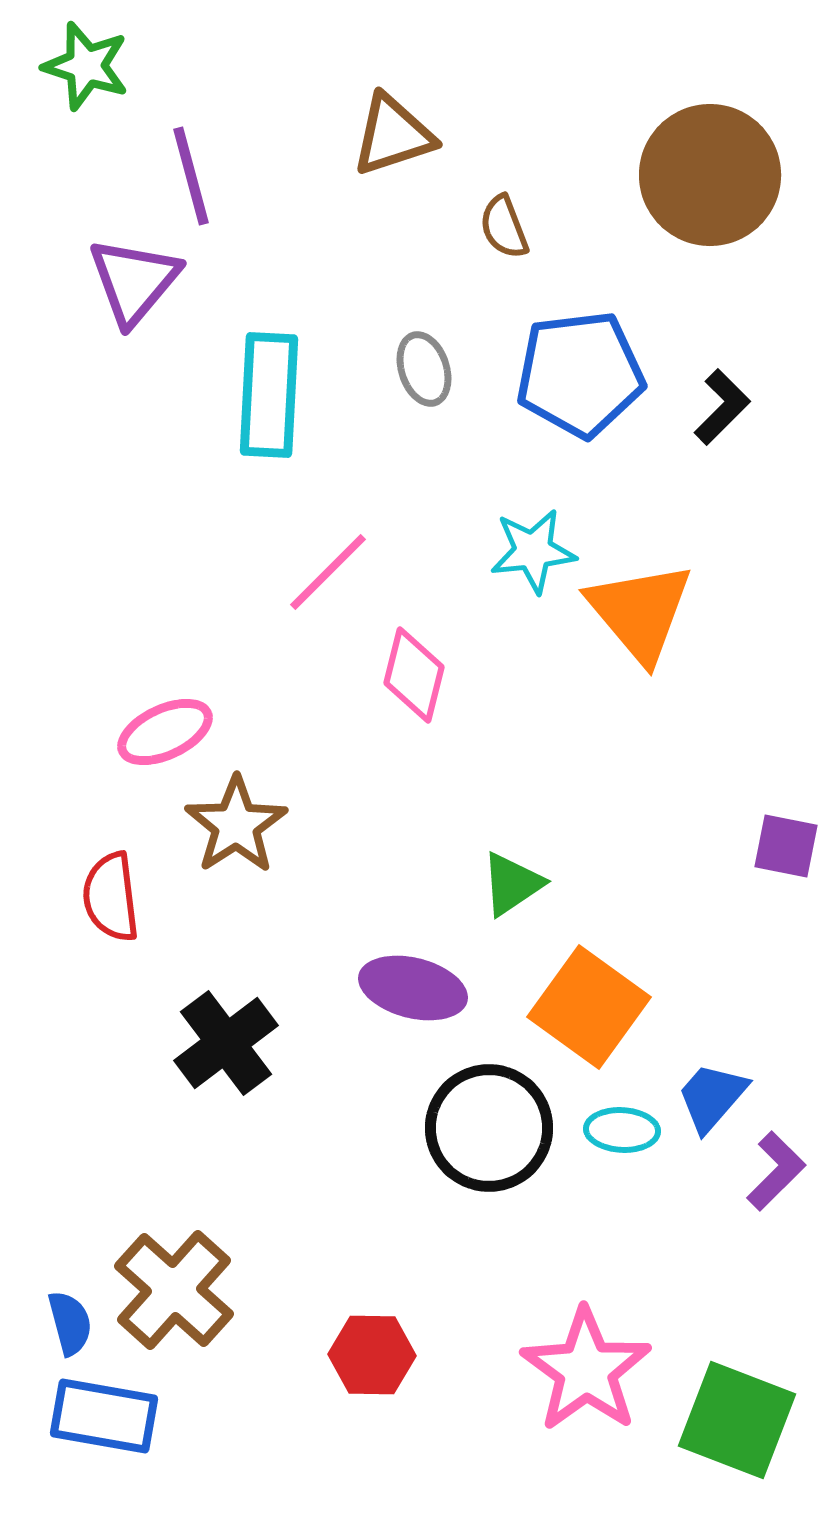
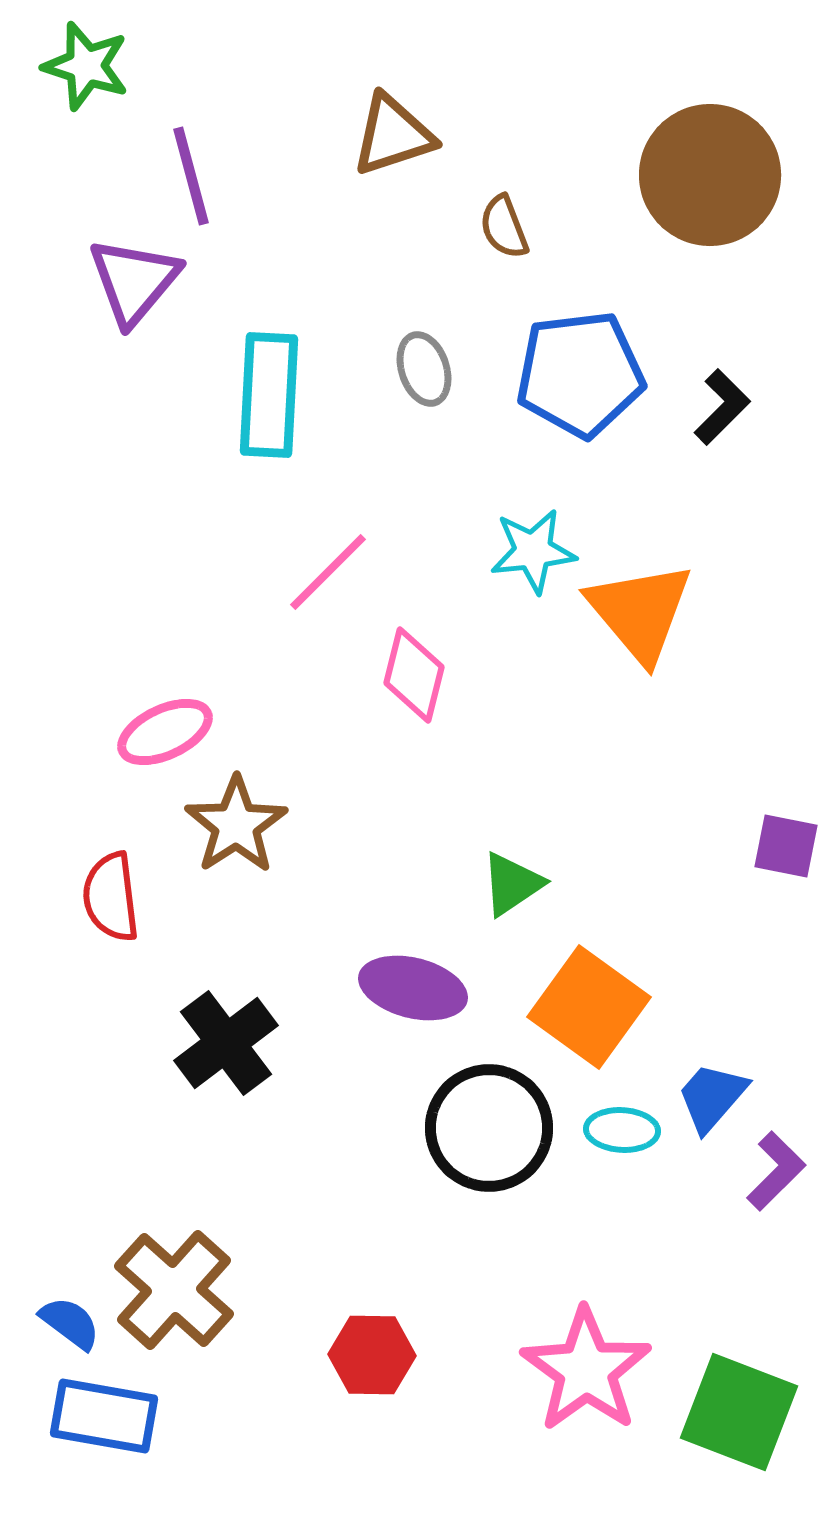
blue semicircle: rotated 38 degrees counterclockwise
green square: moved 2 px right, 8 px up
